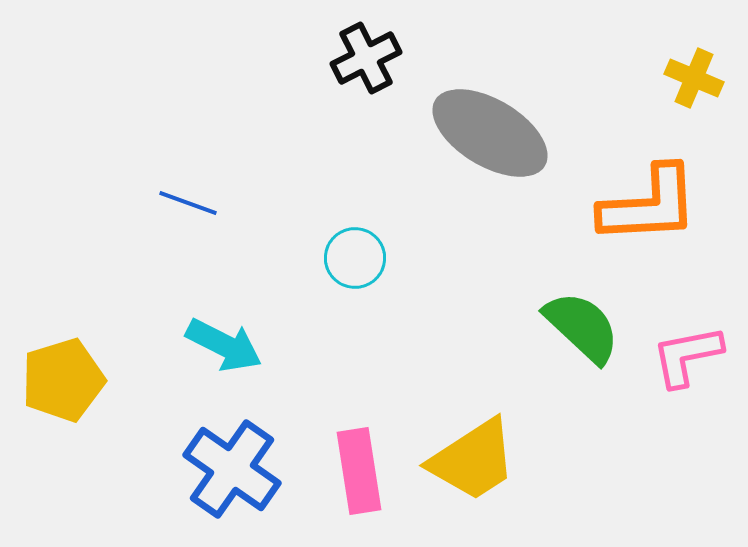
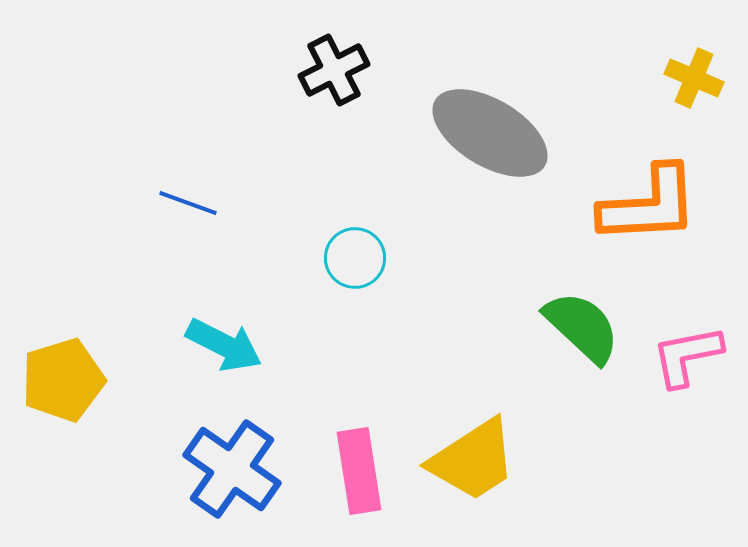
black cross: moved 32 px left, 12 px down
